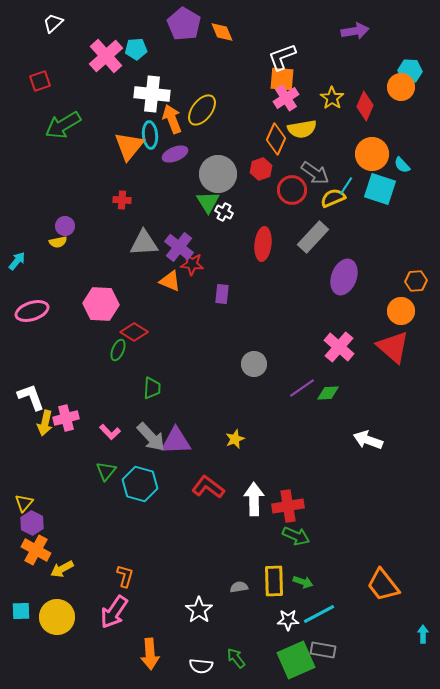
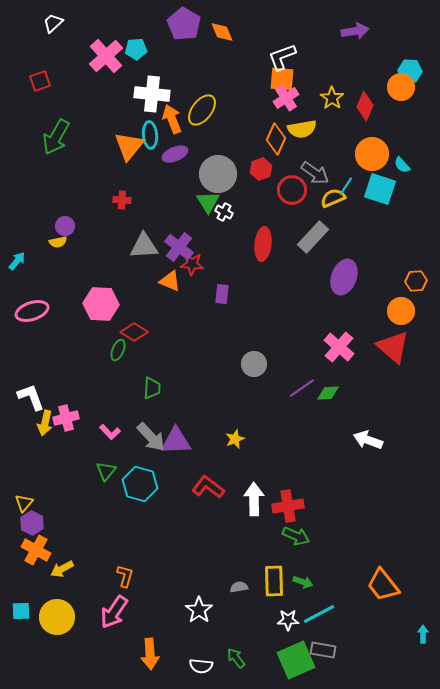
green arrow at (63, 125): moved 7 px left, 12 px down; rotated 30 degrees counterclockwise
gray triangle at (144, 243): moved 3 px down
